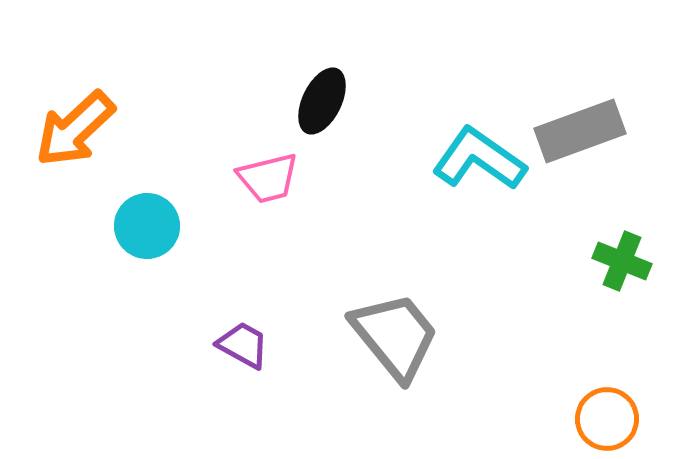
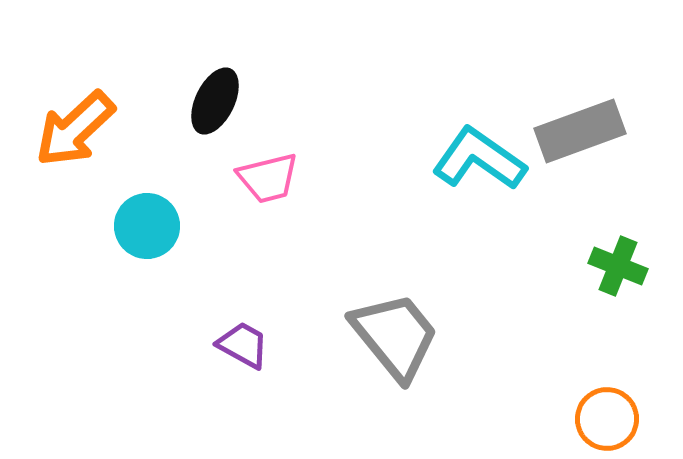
black ellipse: moved 107 px left
green cross: moved 4 px left, 5 px down
